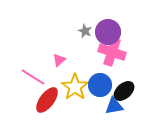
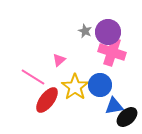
black ellipse: moved 3 px right, 26 px down
